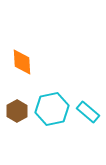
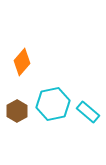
orange diamond: rotated 44 degrees clockwise
cyan hexagon: moved 1 px right, 5 px up
